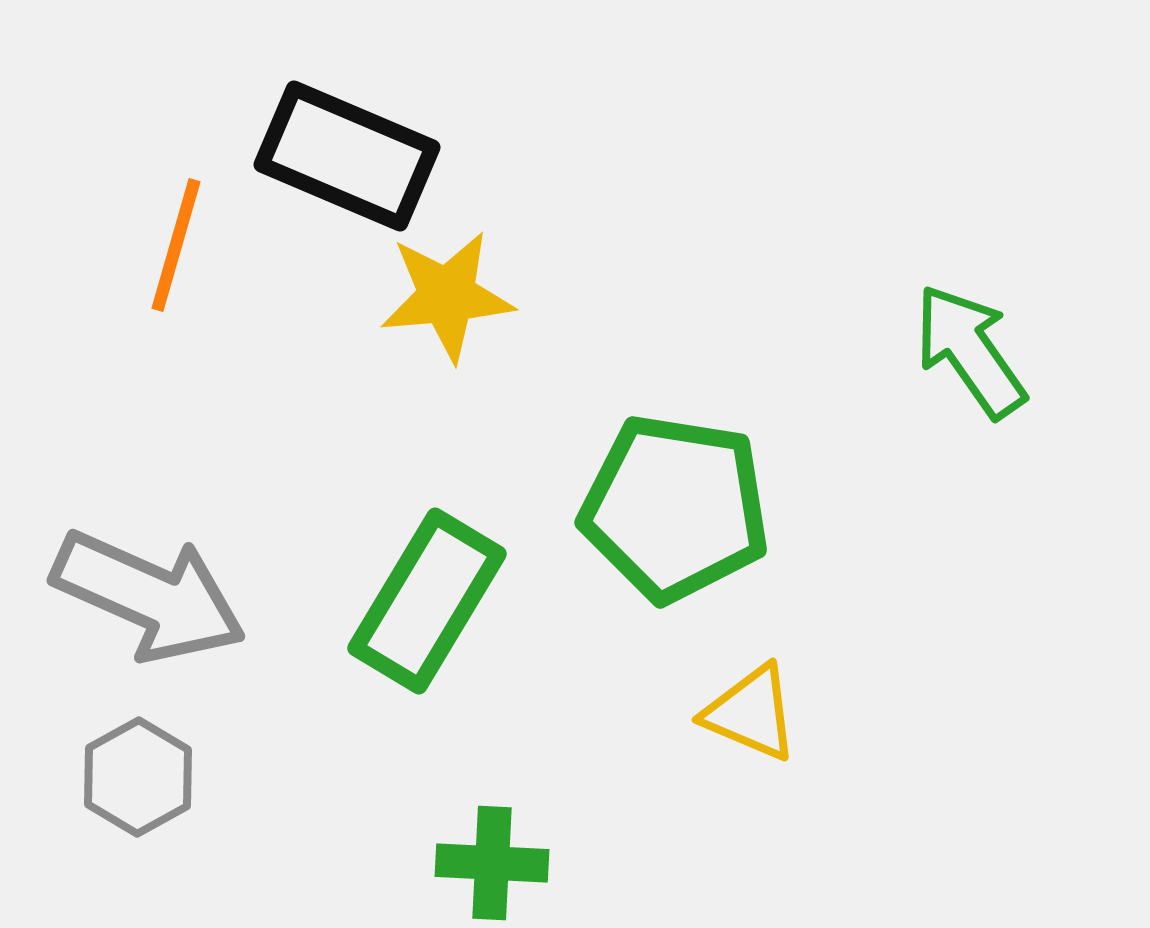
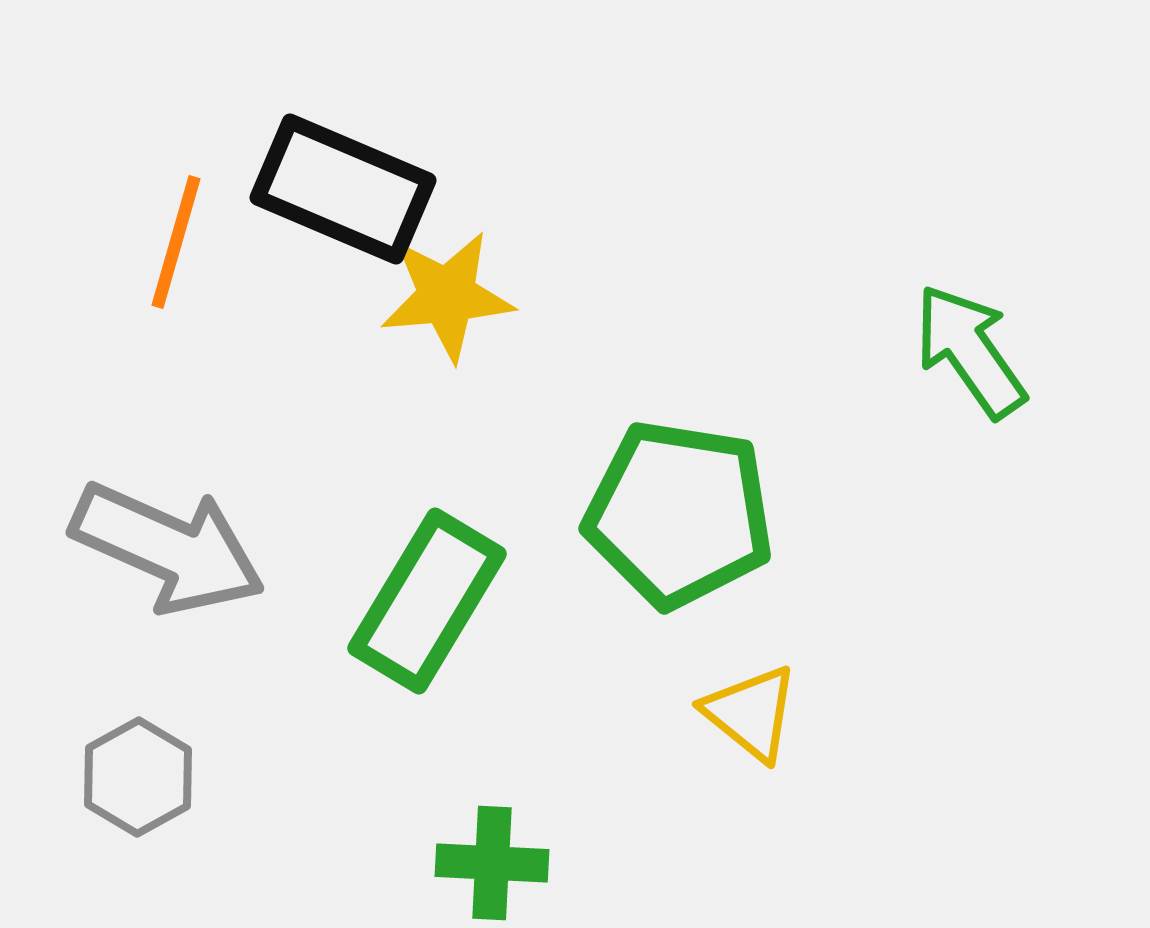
black rectangle: moved 4 px left, 33 px down
orange line: moved 3 px up
green pentagon: moved 4 px right, 6 px down
gray arrow: moved 19 px right, 48 px up
yellow triangle: rotated 16 degrees clockwise
